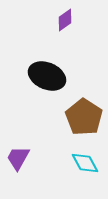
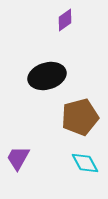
black ellipse: rotated 39 degrees counterclockwise
brown pentagon: moved 4 px left; rotated 24 degrees clockwise
